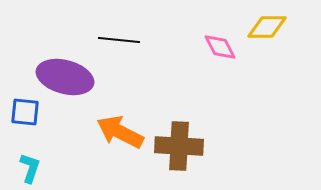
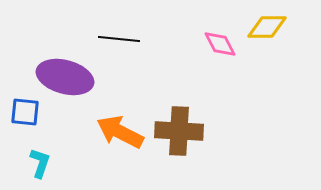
black line: moved 1 px up
pink diamond: moved 3 px up
brown cross: moved 15 px up
cyan L-shape: moved 10 px right, 5 px up
